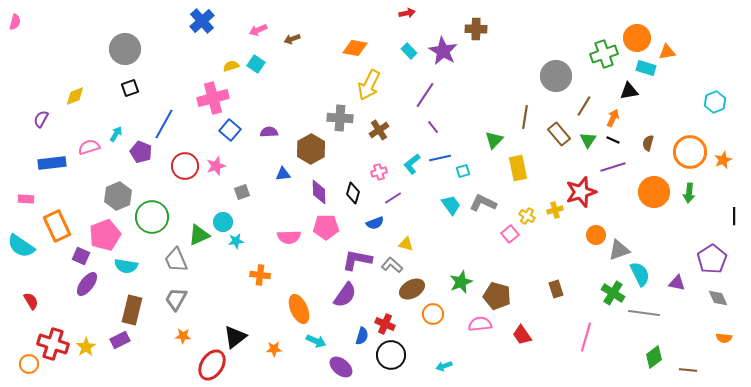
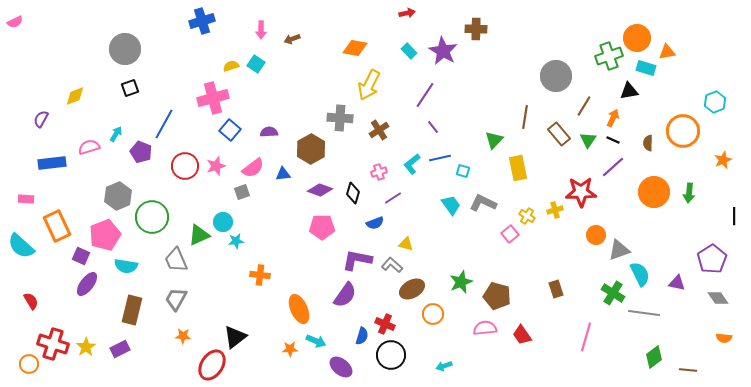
blue cross at (202, 21): rotated 25 degrees clockwise
pink semicircle at (15, 22): rotated 49 degrees clockwise
pink arrow at (258, 30): moved 3 px right; rotated 66 degrees counterclockwise
green cross at (604, 54): moved 5 px right, 2 px down
brown semicircle at (648, 143): rotated 14 degrees counterclockwise
orange circle at (690, 152): moved 7 px left, 21 px up
purple line at (613, 167): rotated 25 degrees counterclockwise
cyan square at (463, 171): rotated 32 degrees clockwise
purple diamond at (319, 192): moved 1 px right, 2 px up; rotated 70 degrees counterclockwise
red star at (581, 192): rotated 16 degrees clockwise
pink pentagon at (326, 227): moved 4 px left
pink semicircle at (289, 237): moved 36 px left, 69 px up; rotated 35 degrees counterclockwise
cyan semicircle at (21, 246): rotated 8 degrees clockwise
gray diamond at (718, 298): rotated 10 degrees counterclockwise
pink semicircle at (480, 324): moved 5 px right, 4 px down
purple rectangle at (120, 340): moved 9 px down
orange star at (274, 349): moved 16 px right
